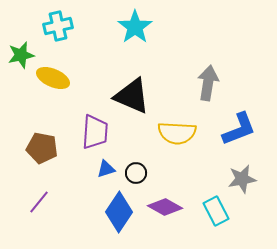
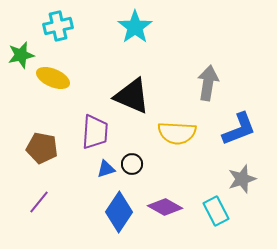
black circle: moved 4 px left, 9 px up
gray star: rotated 8 degrees counterclockwise
